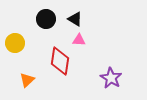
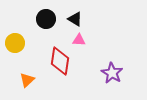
purple star: moved 1 px right, 5 px up
